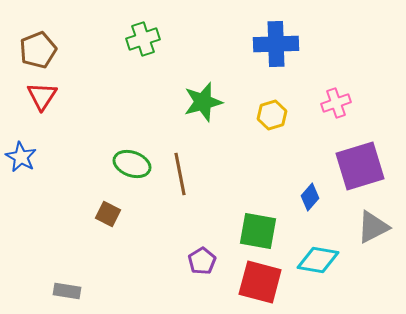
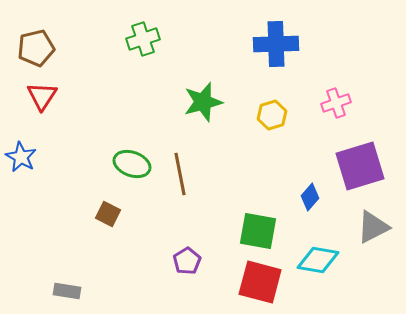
brown pentagon: moved 2 px left, 2 px up; rotated 9 degrees clockwise
purple pentagon: moved 15 px left
